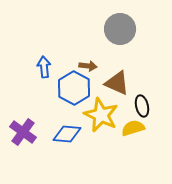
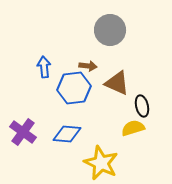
gray circle: moved 10 px left, 1 px down
blue hexagon: rotated 24 degrees clockwise
yellow star: moved 48 px down
